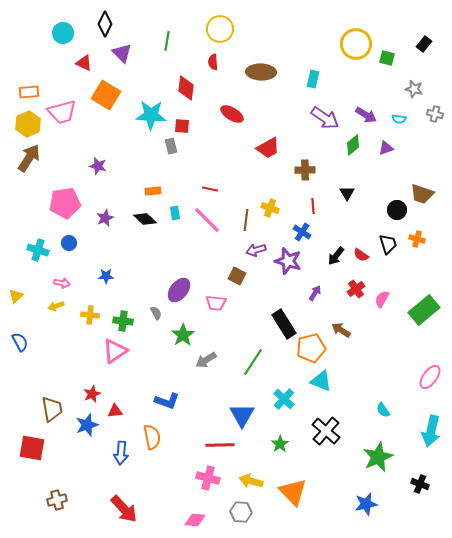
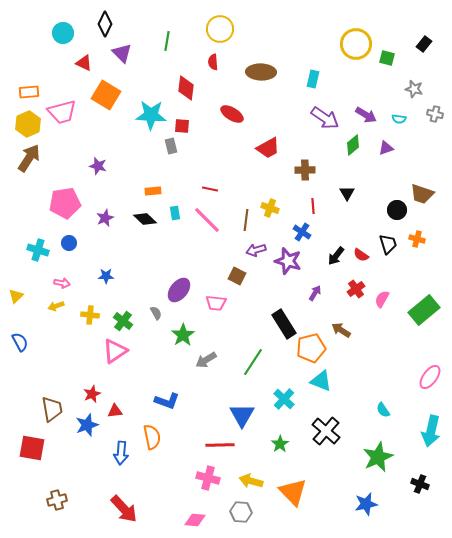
green cross at (123, 321): rotated 30 degrees clockwise
